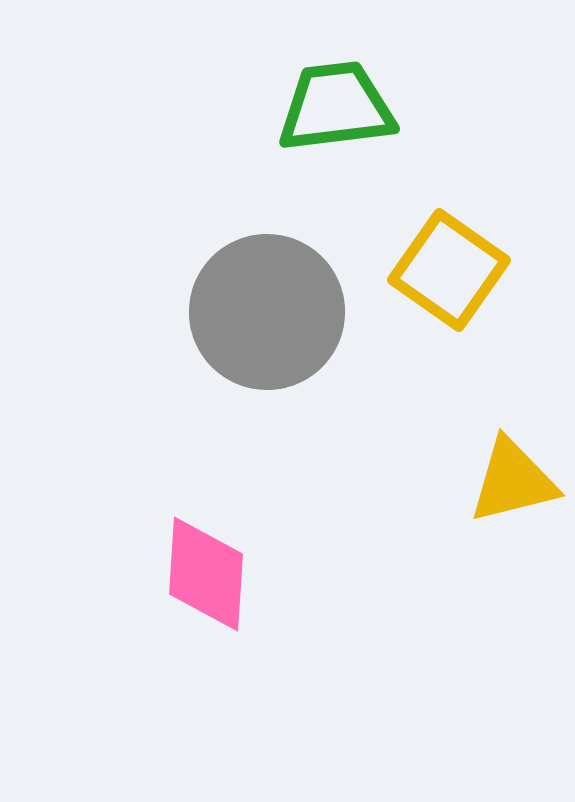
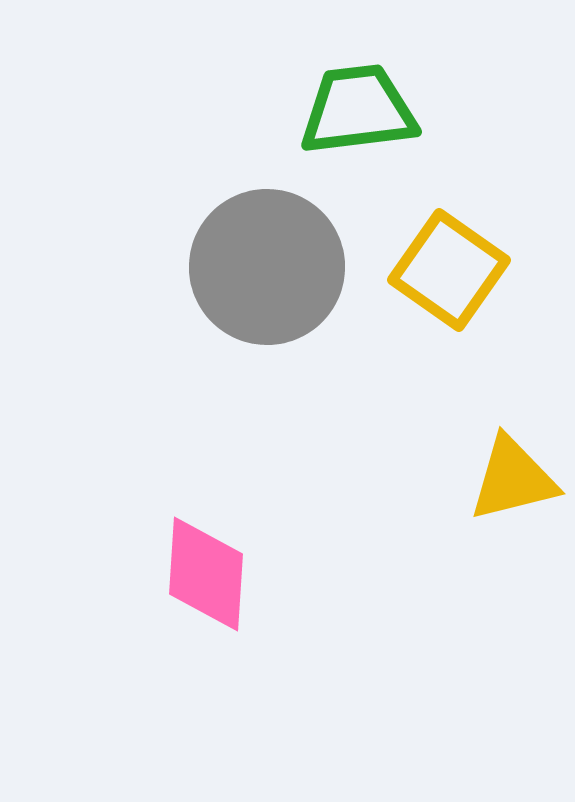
green trapezoid: moved 22 px right, 3 px down
gray circle: moved 45 px up
yellow triangle: moved 2 px up
